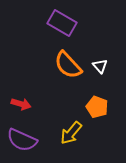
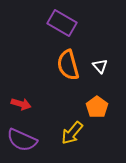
orange semicircle: rotated 28 degrees clockwise
orange pentagon: rotated 15 degrees clockwise
yellow arrow: moved 1 px right
